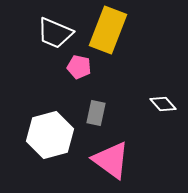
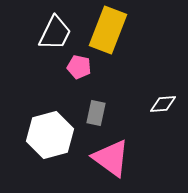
white trapezoid: rotated 87 degrees counterclockwise
white diamond: rotated 52 degrees counterclockwise
pink triangle: moved 2 px up
